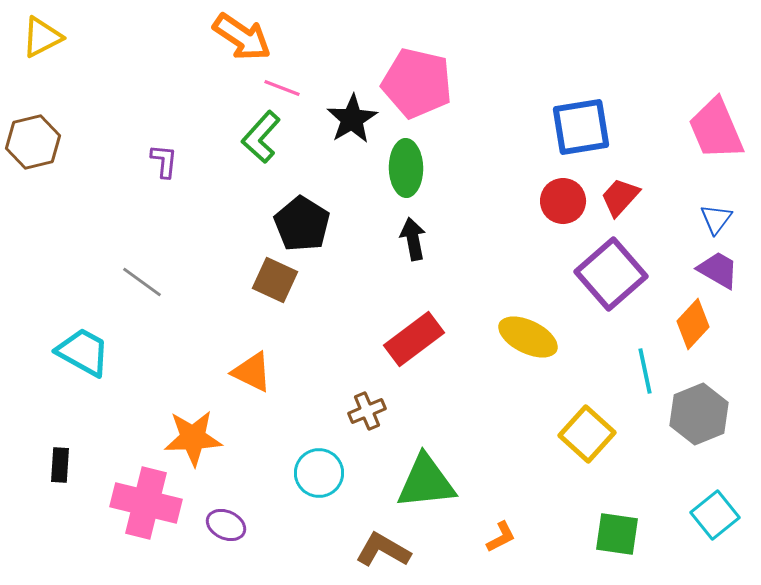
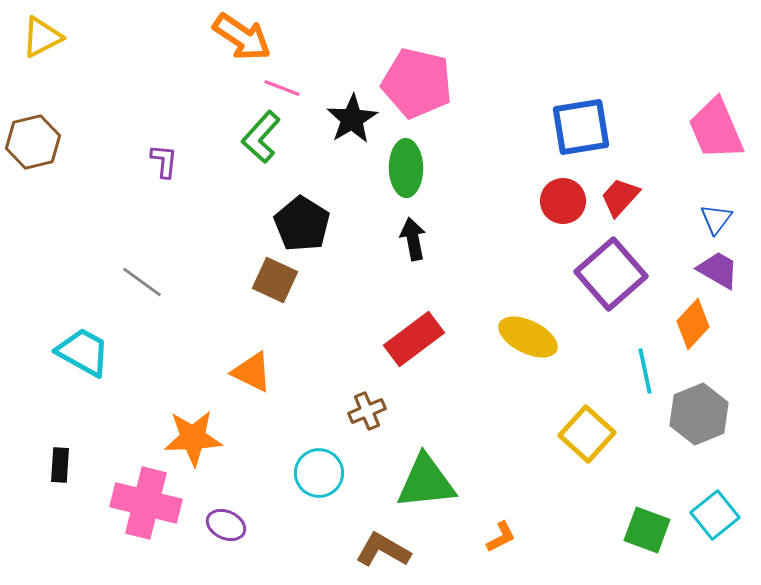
green square: moved 30 px right, 4 px up; rotated 12 degrees clockwise
